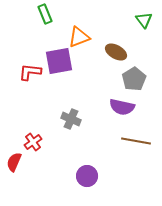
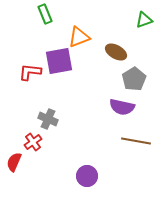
green triangle: rotated 48 degrees clockwise
gray cross: moved 23 px left
